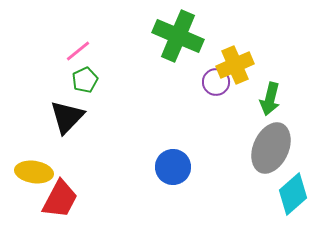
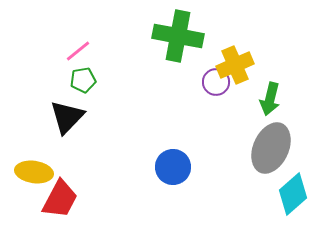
green cross: rotated 12 degrees counterclockwise
green pentagon: moved 2 px left; rotated 15 degrees clockwise
